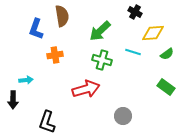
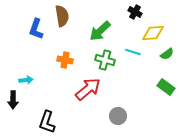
orange cross: moved 10 px right, 5 px down; rotated 21 degrees clockwise
green cross: moved 3 px right
red arrow: moved 2 px right; rotated 24 degrees counterclockwise
gray circle: moved 5 px left
